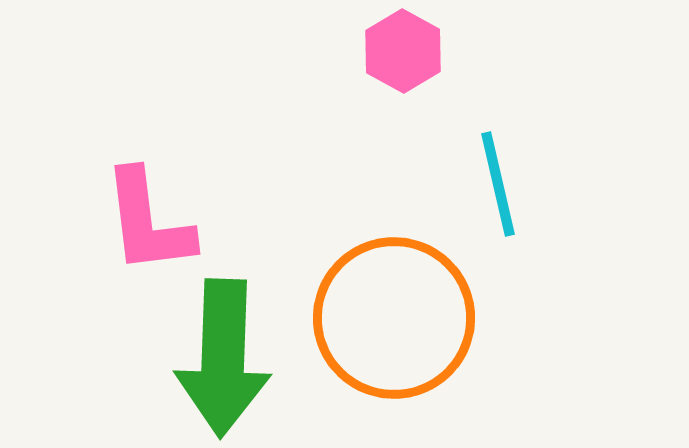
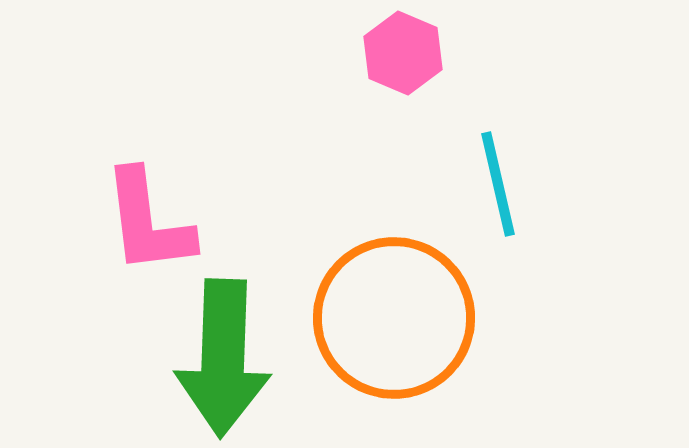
pink hexagon: moved 2 px down; rotated 6 degrees counterclockwise
